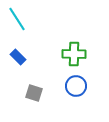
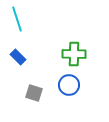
cyan line: rotated 15 degrees clockwise
blue circle: moved 7 px left, 1 px up
